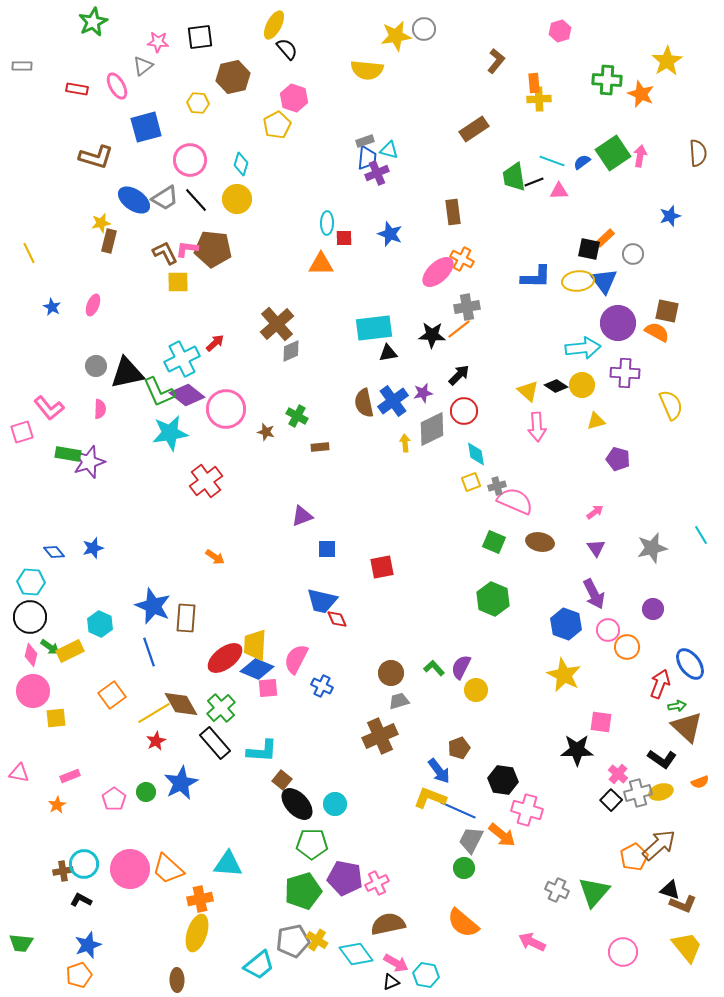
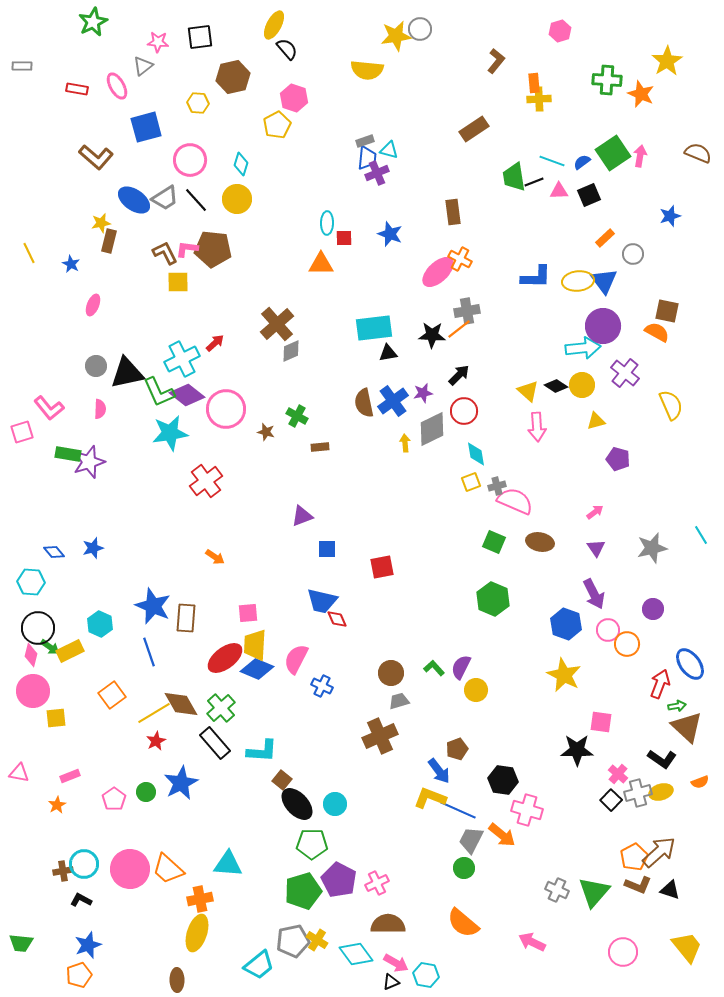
gray circle at (424, 29): moved 4 px left
brown semicircle at (698, 153): rotated 64 degrees counterclockwise
brown L-shape at (96, 157): rotated 24 degrees clockwise
black square at (589, 249): moved 54 px up; rotated 35 degrees counterclockwise
orange cross at (462, 259): moved 2 px left
blue star at (52, 307): moved 19 px right, 43 px up
gray cross at (467, 307): moved 4 px down
purple circle at (618, 323): moved 15 px left, 3 px down
purple cross at (625, 373): rotated 36 degrees clockwise
black circle at (30, 617): moved 8 px right, 11 px down
orange circle at (627, 647): moved 3 px up
pink square at (268, 688): moved 20 px left, 75 px up
brown pentagon at (459, 748): moved 2 px left, 1 px down
brown arrow at (659, 845): moved 7 px down
purple pentagon at (345, 878): moved 6 px left, 2 px down; rotated 16 degrees clockwise
brown L-shape at (683, 904): moved 45 px left, 19 px up
brown semicircle at (388, 924): rotated 12 degrees clockwise
